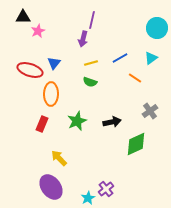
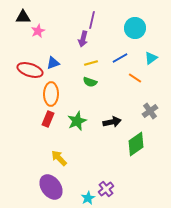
cyan circle: moved 22 px left
blue triangle: moved 1 px left; rotated 32 degrees clockwise
red rectangle: moved 6 px right, 5 px up
green diamond: rotated 10 degrees counterclockwise
